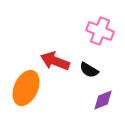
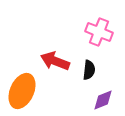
pink cross: moved 1 px left, 1 px down
black semicircle: rotated 114 degrees counterclockwise
orange ellipse: moved 4 px left, 3 px down
